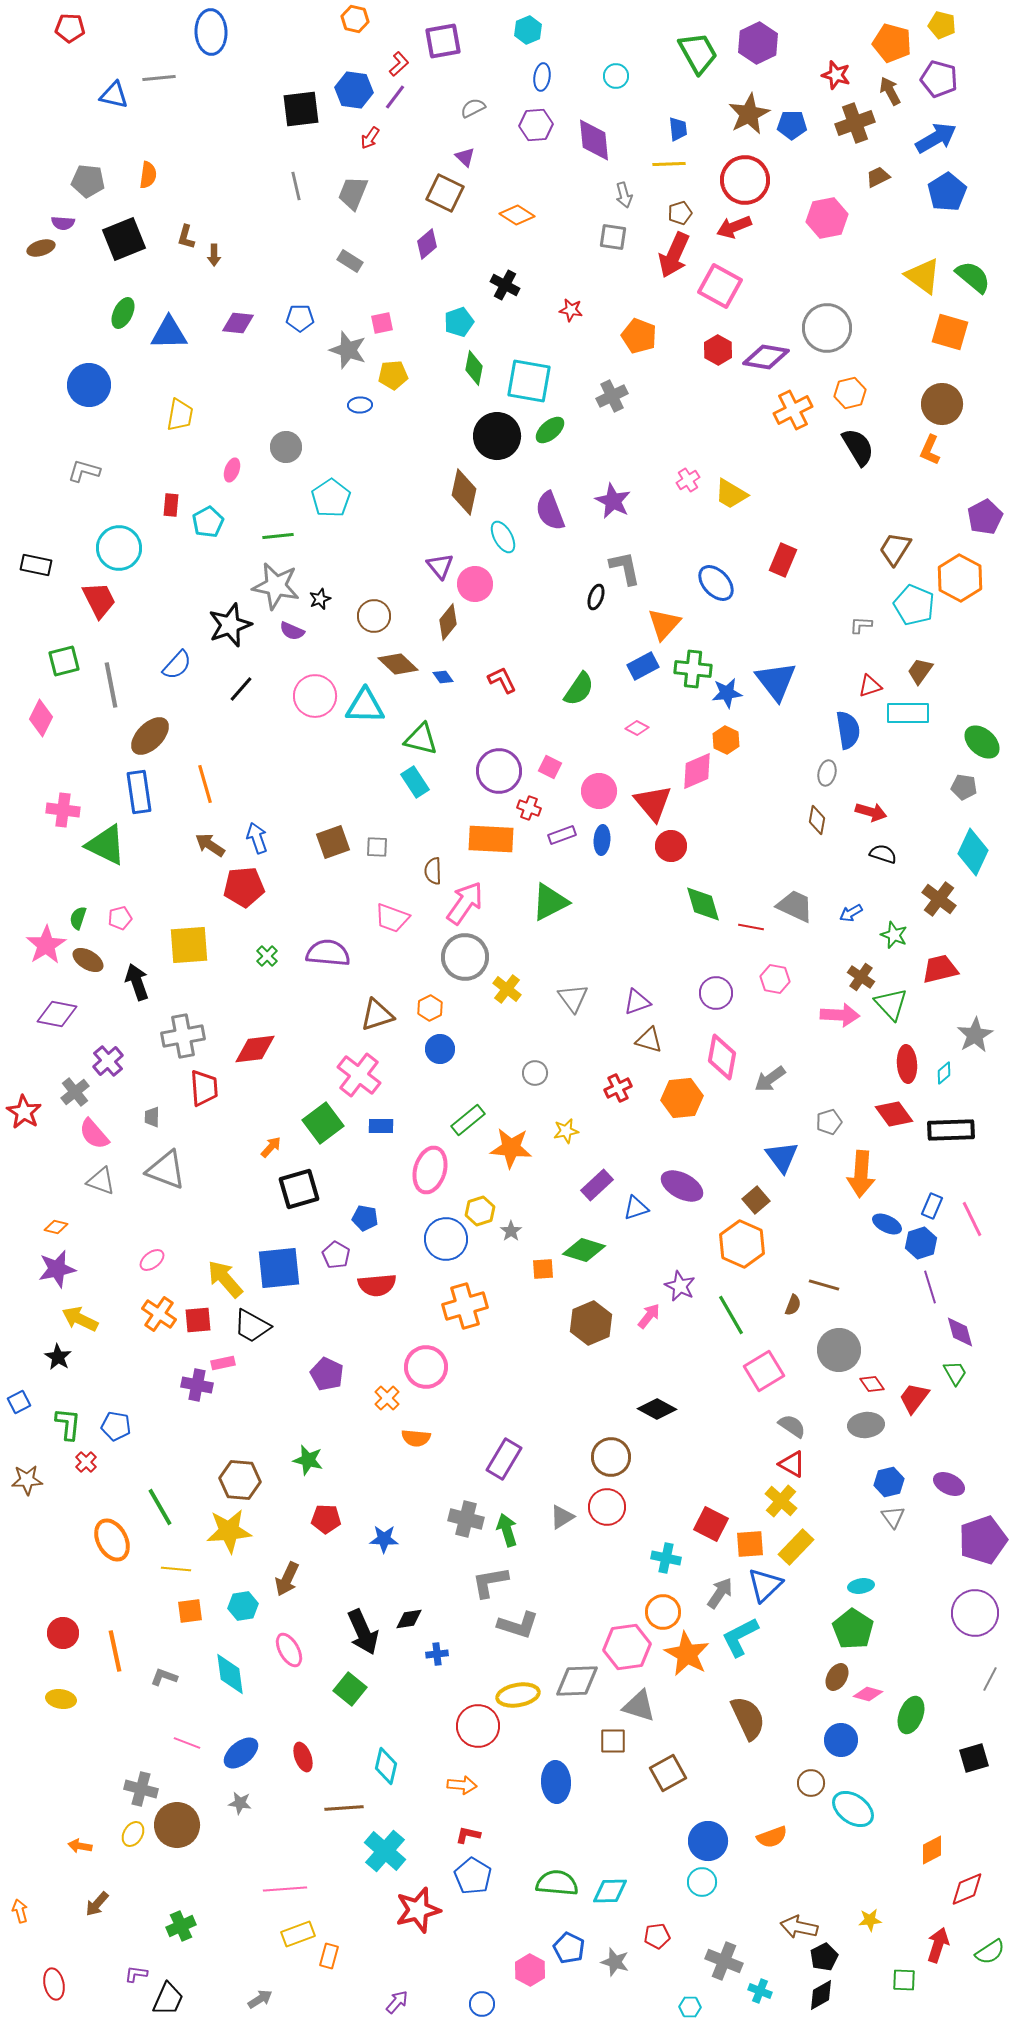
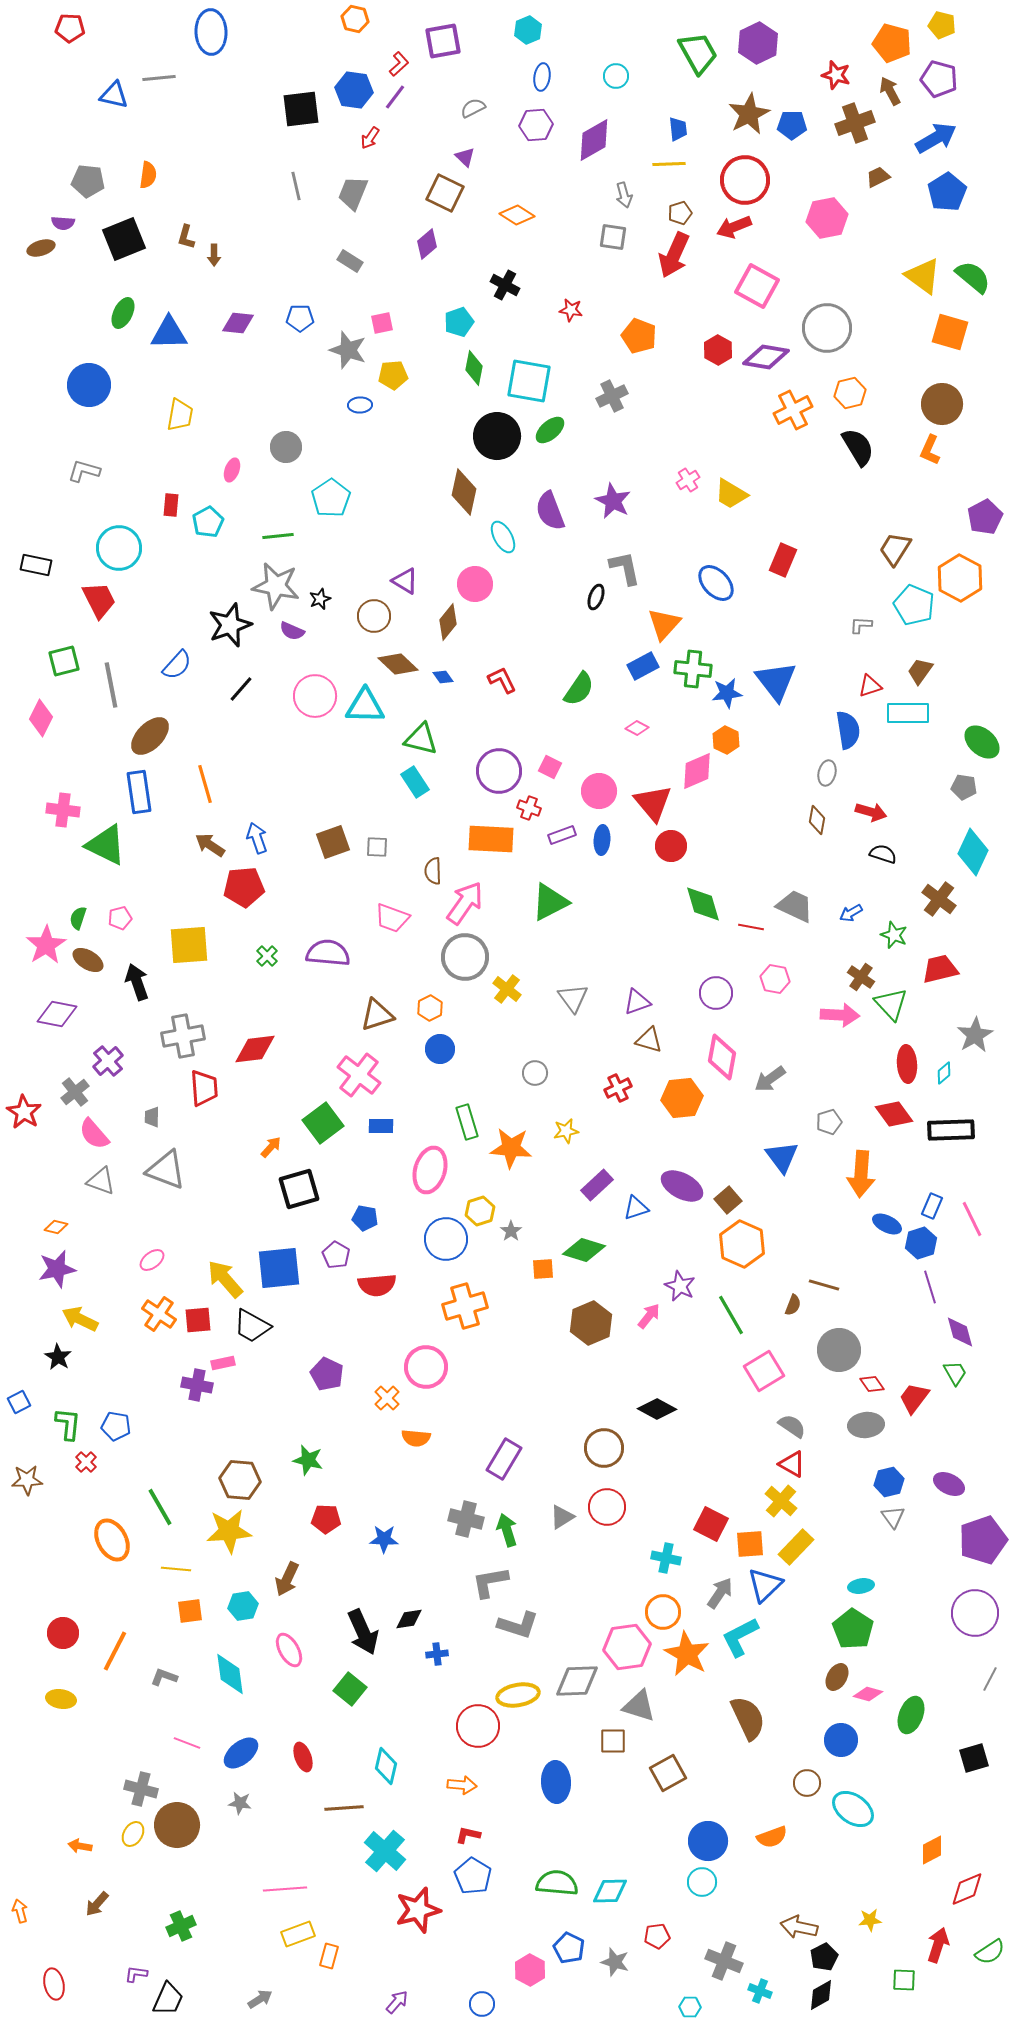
purple diamond at (594, 140): rotated 66 degrees clockwise
pink square at (720, 286): moved 37 px right
purple triangle at (440, 566): moved 35 px left, 15 px down; rotated 20 degrees counterclockwise
green rectangle at (468, 1120): moved 1 px left, 2 px down; rotated 68 degrees counterclockwise
brown square at (756, 1200): moved 28 px left
brown circle at (611, 1457): moved 7 px left, 9 px up
orange line at (115, 1651): rotated 39 degrees clockwise
brown circle at (811, 1783): moved 4 px left
